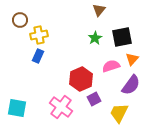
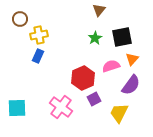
brown circle: moved 1 px up
red hexagon: moved 2 px right, 1 px up
cyan square: rotated 12 degrees counterclockwise
